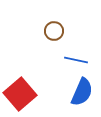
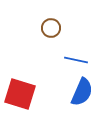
brown circle: moved 3 px left, 3 px up
red square: rotated 32 degrees counterclockwise
